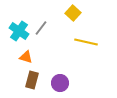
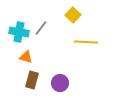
yellow square: moved 2 px down
cyan cross: moved 1 px down; rotated 24 degrees counterclockwise
yellow line: rotated 10 degrees counterclockwise
